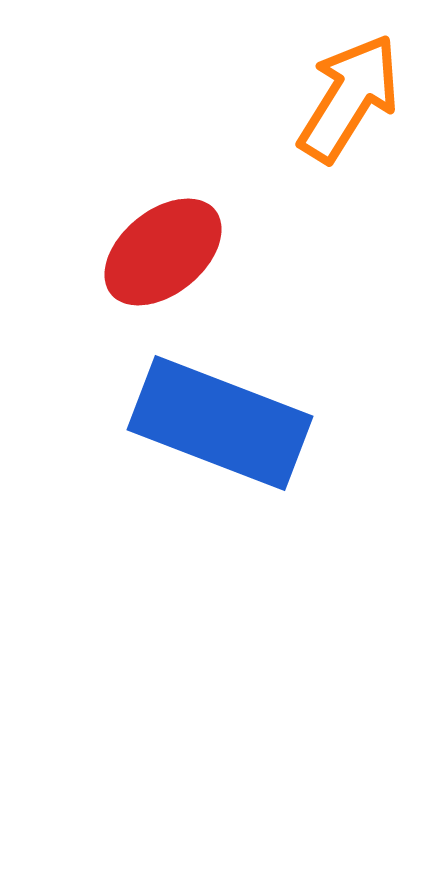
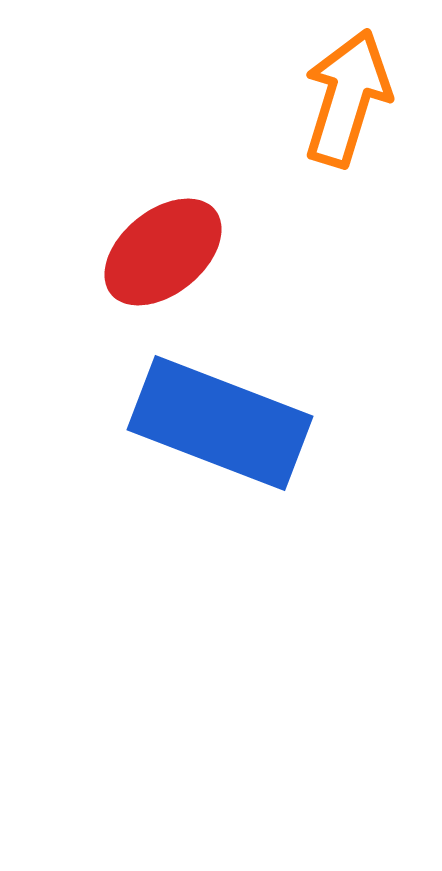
orange arrow: moved 2 px left; rotated 15 degrees counterclockwise
